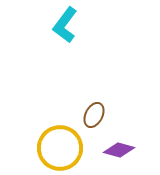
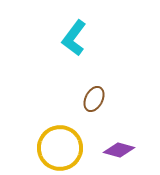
cyan L-shape: moved 9 px right, 13 px down
brown ellipse: moved 16 px up
